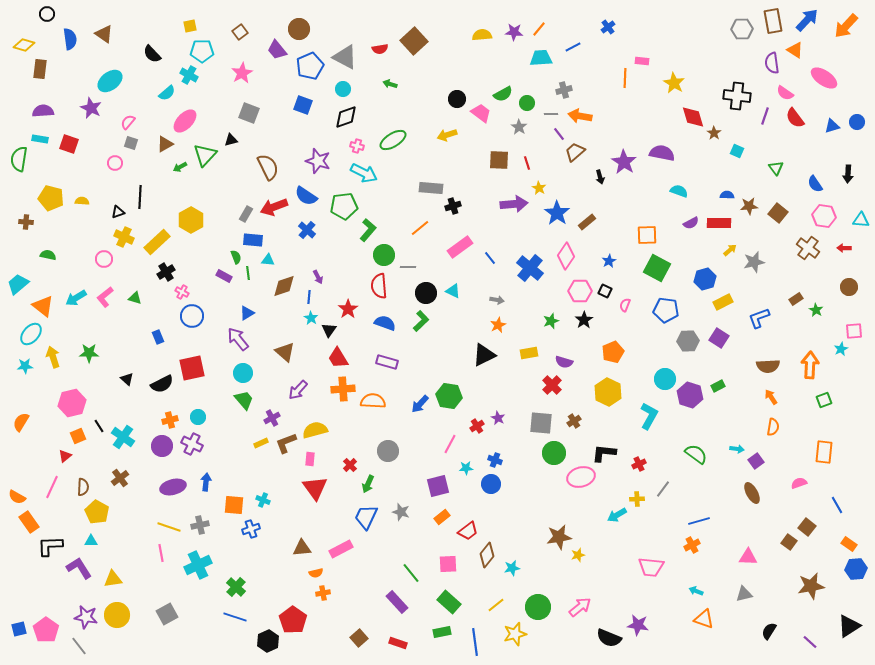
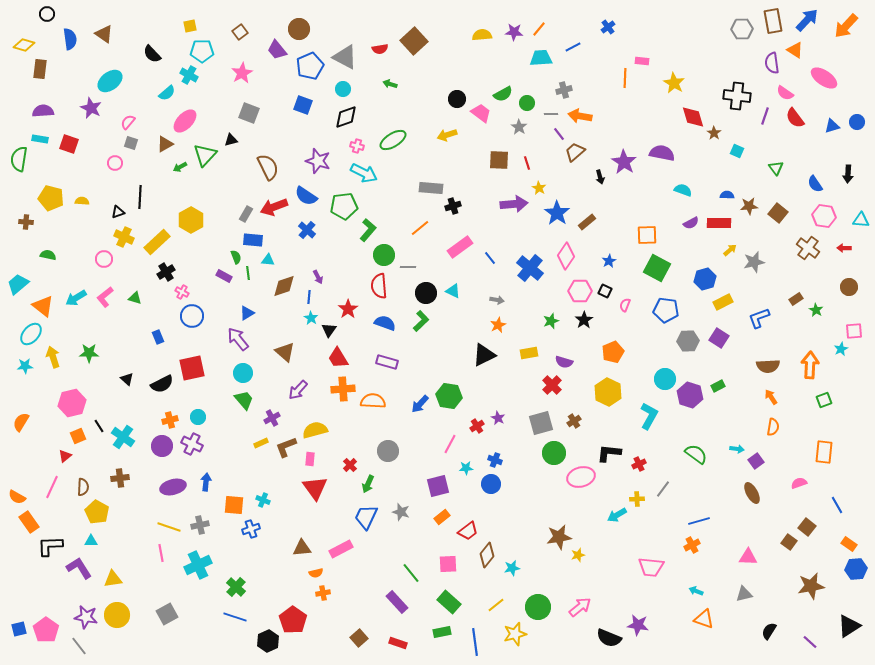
cyan semicircle at (679, 191): moved 4 px right, 1 px up
gray square at (541, 423): rotated 20 degrees counterclockwise
brown L-shape at (286, 443): moved 4 px down
black L-shape at (604, 453): moved 5 px right
brown cross at (120, 478): rotated 30 degrees clockwise
